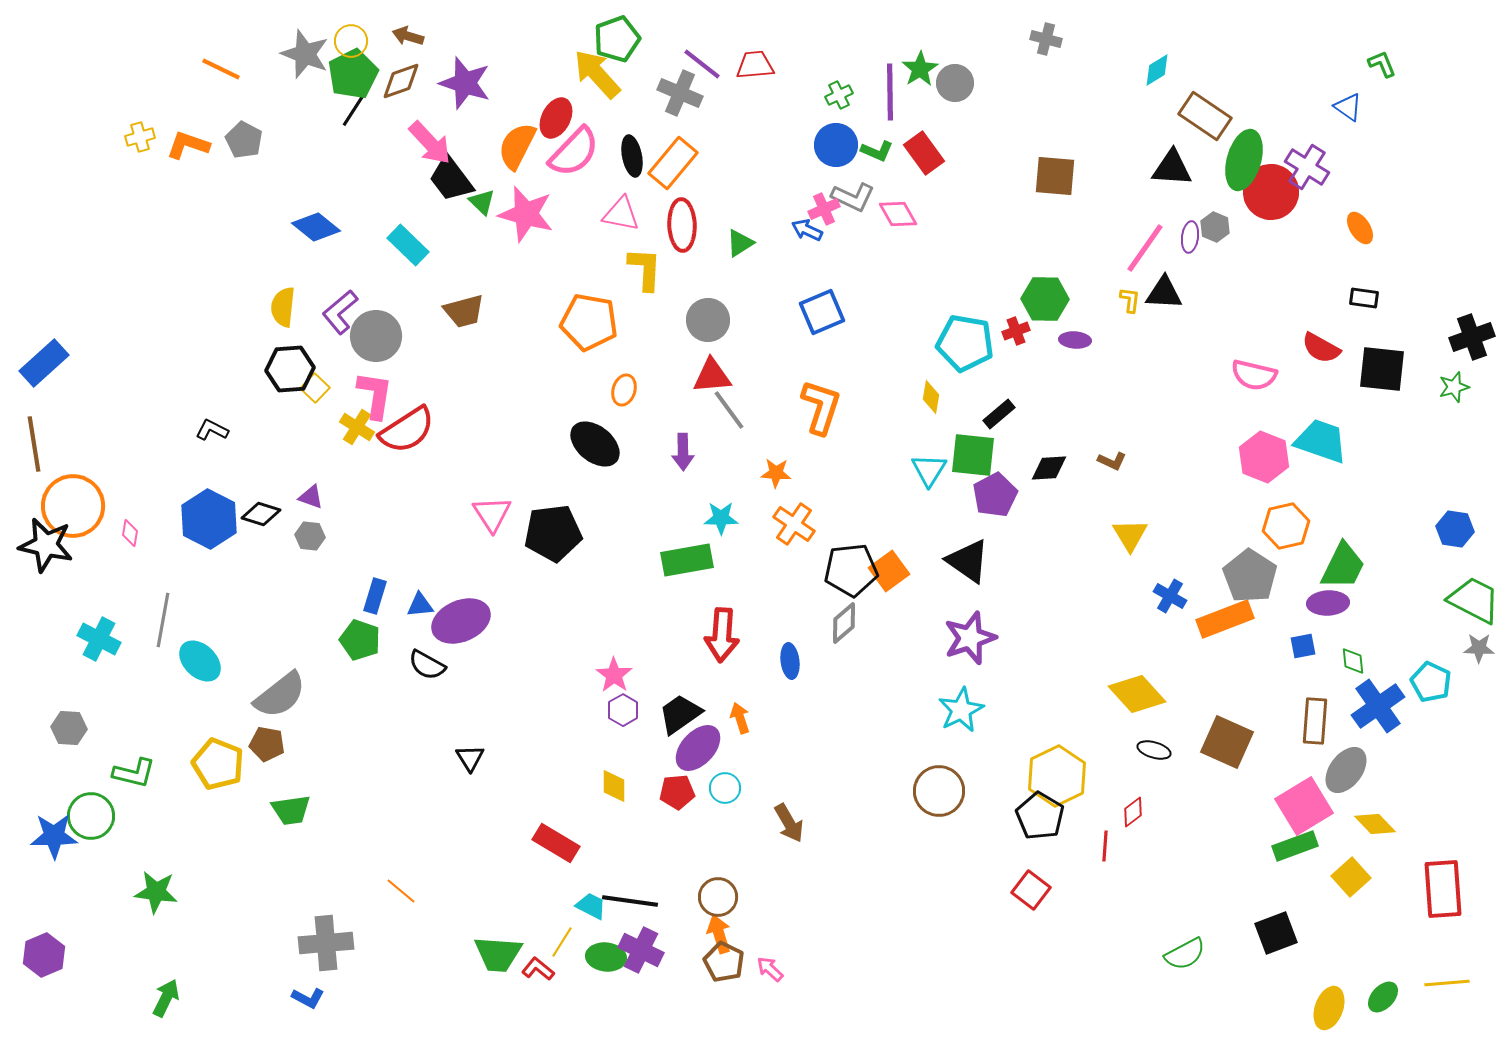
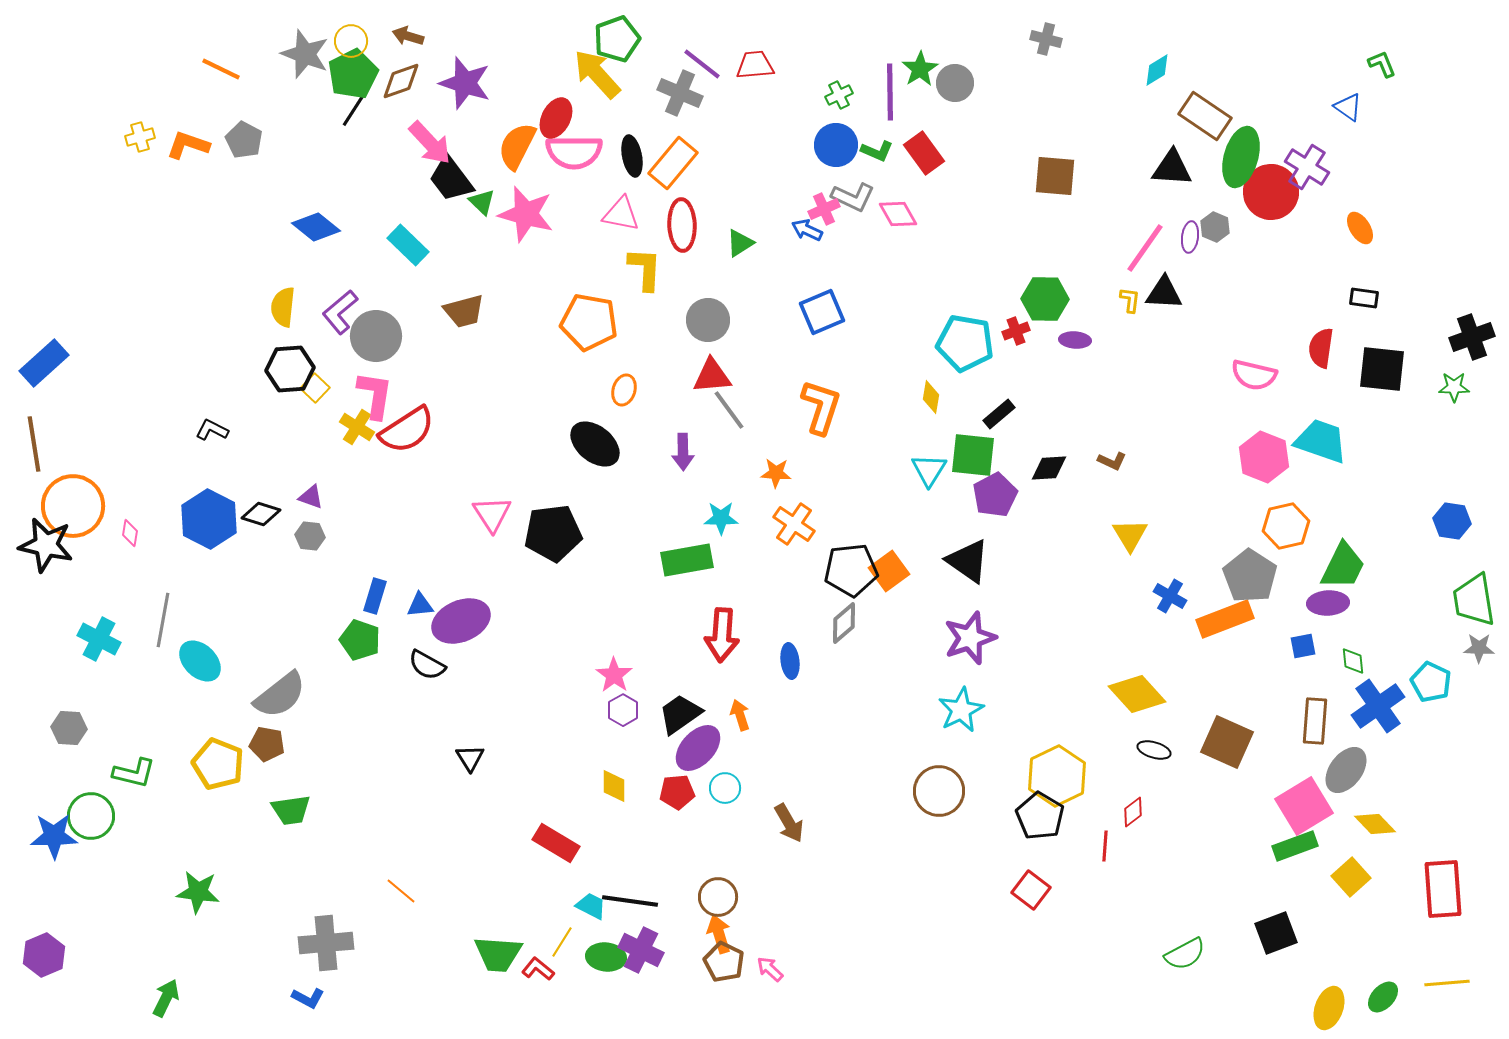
pink semicircle at (574, 152): rotated 46 degrees clockwise
green ellipse at (1244, 160): moved 3 px left, 3 px up
red semicircle at (1321, 348): rotated 69 degrees clockwise
green star at (1454, 387): rotated 16 degrees clockwise
blue hexagon at (1455, 529): moved 3 px left, 8 px up
green trapezoid at (1474, 600): rotated 126 degrees counterclockwise
orange arrow at (740, 718): moved 3 px up
green star at (156, 892): moved 42 px right
